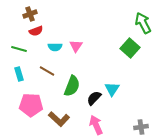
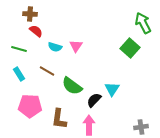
brown cross: rotated 24 degrees clockwise
red semicircle: rotated 120 degrees counterclockwise
cyan semicircle: rotated 16 degrees clockwise
cyan rectangle: rotated 16 degrees counterclockwise
green semicircle: rotated 105 degrees clockwise
black semicircle: moved 2 px down
pink pentagon: moved 1 px left, 1 px down
brown L-shape: rotated 55 degrees clockwise
pink arrow: moved 7 px left; rotated 24 degrees clockwise
